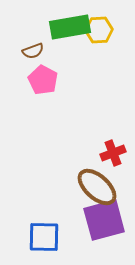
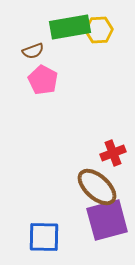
purple square: moved 3 px right
